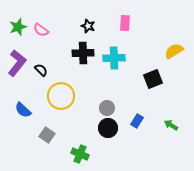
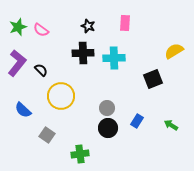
green cross: rotated 30 degrees counterclockwise
